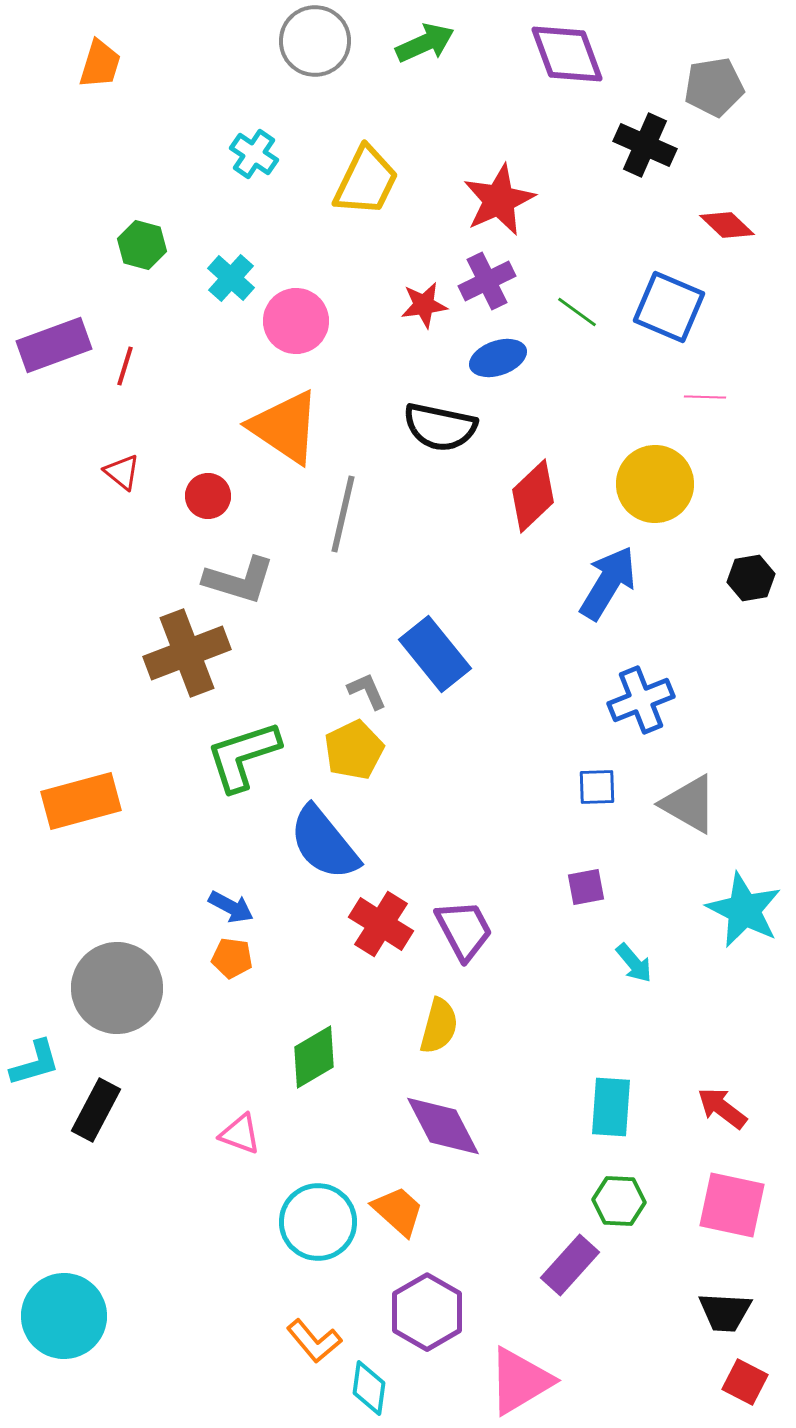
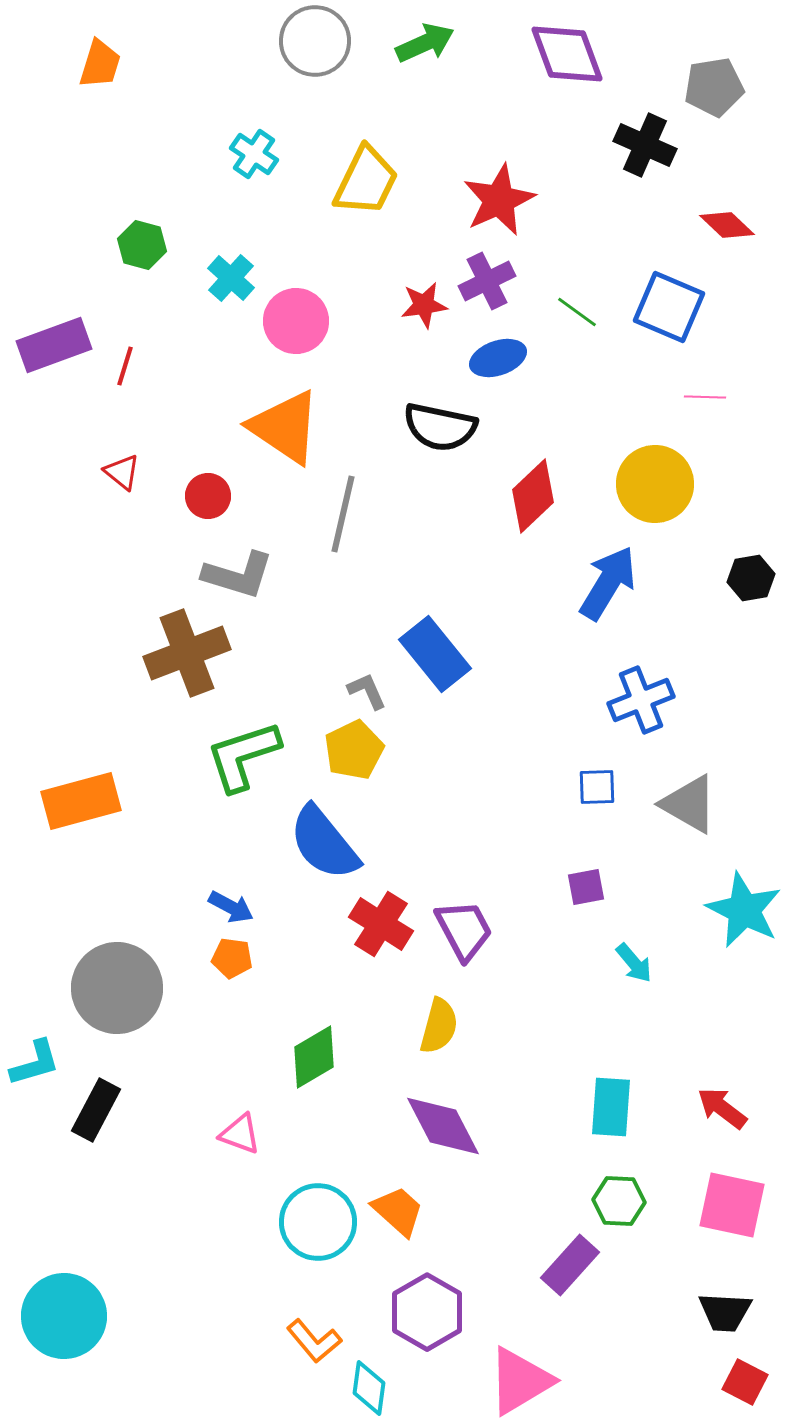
gray L-shape at (239, 580): moved 1 px left, 5 px up
